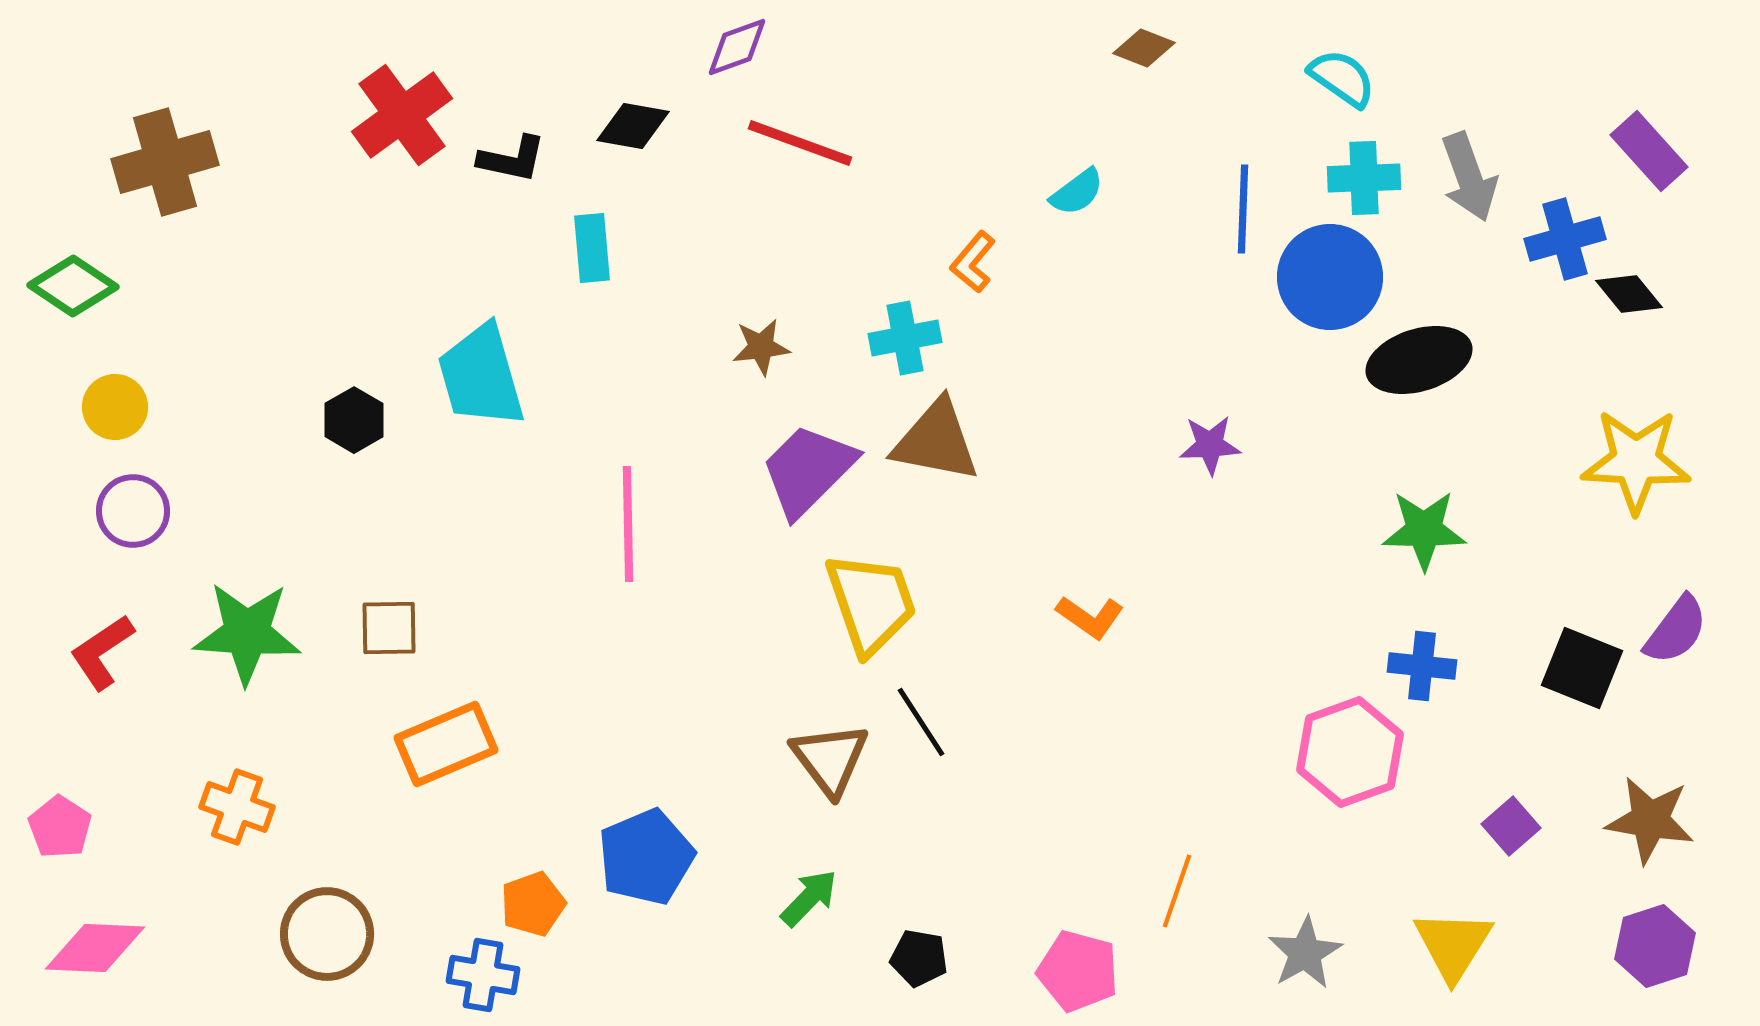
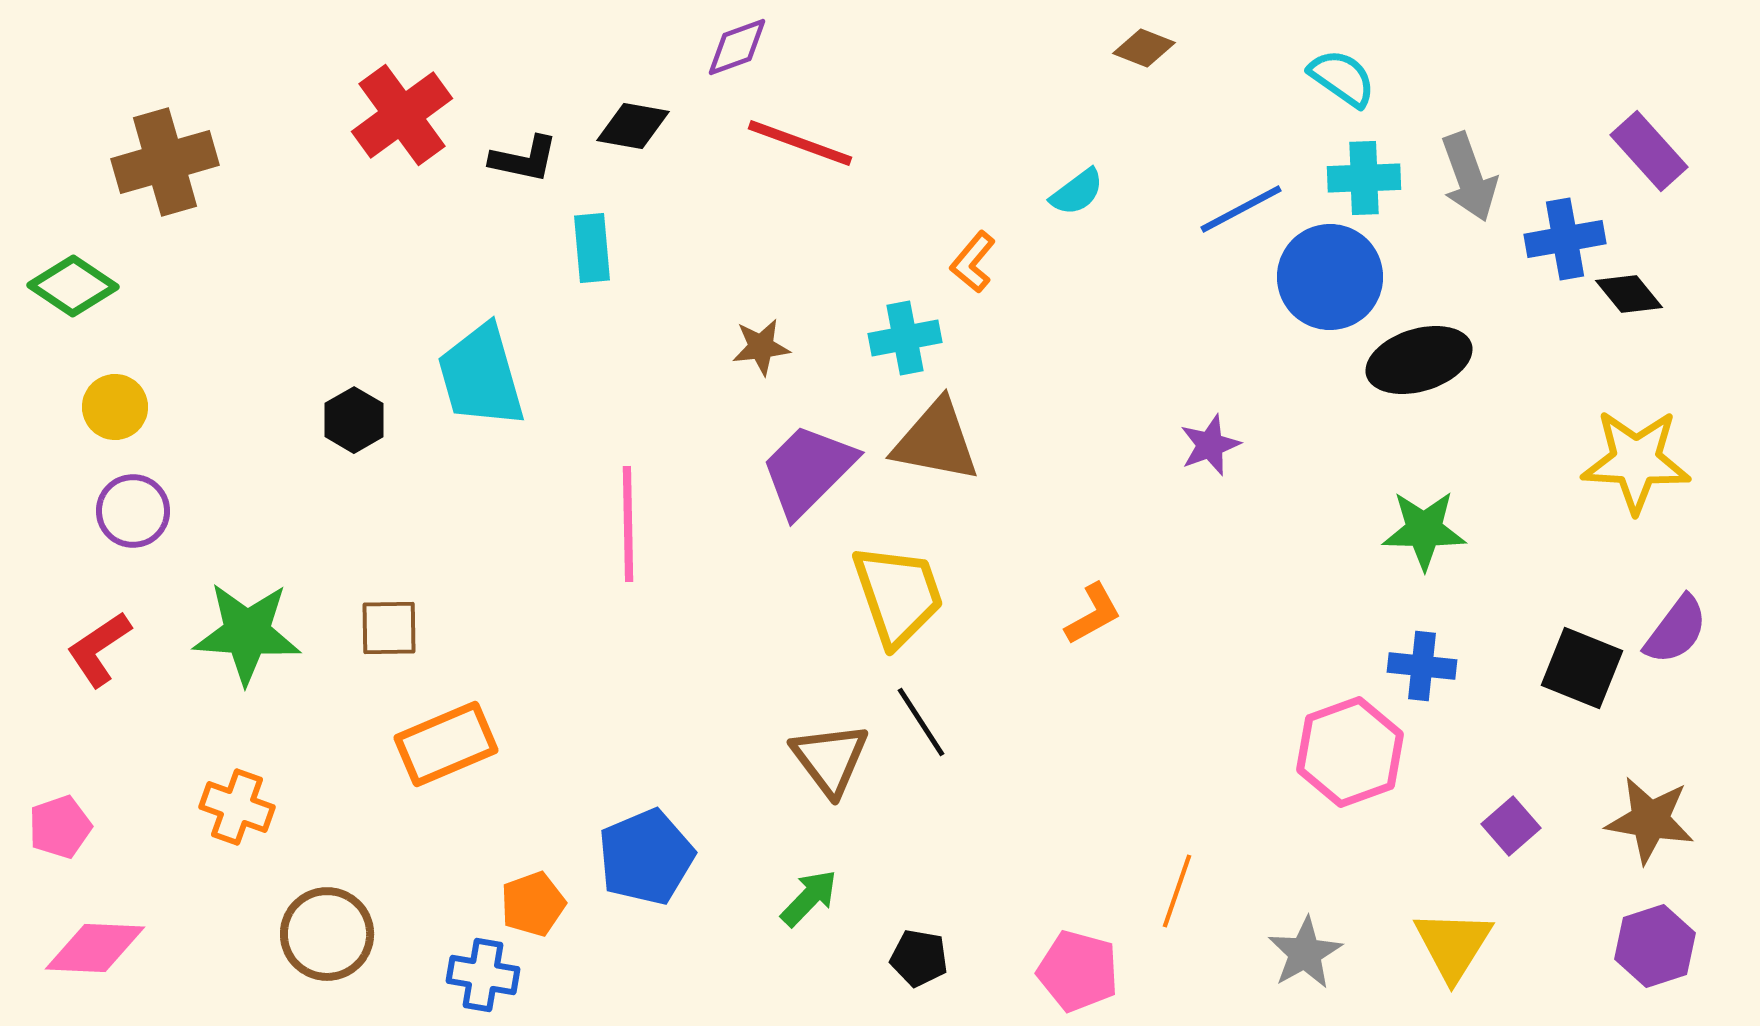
black L-shape at (512, 159): moved 12 px right
blue line at (1243, 209): moved 2 px left; rotated 60 degrees clockwise
blue cross at (1565, 239): rotated 6 degrees clockwise
purple star at (1210, 445): rotated 18 degrees counterclockwise
yellow trapezoid at (871, 603): moved 27 px right, 8 px up
orange L-shape at (1090, 617): moved 3 px right, 3 px up; rotated 64 degrees counterclockwise
red L-shape at (102, 652): moved 3 px left, 3 px up
pink pentagon at (60, 827): rotated 20 degrees clockwise
